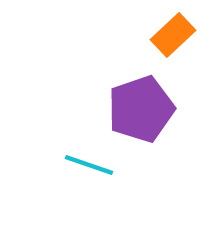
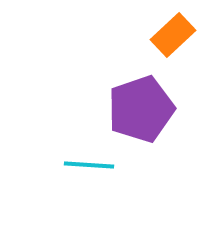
cyan line: rotated 15 degrees counterclockwise
